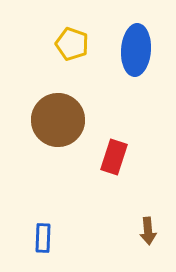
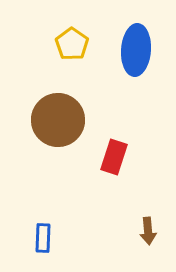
yellow pentagon: rotated 16 degrees clockwise
